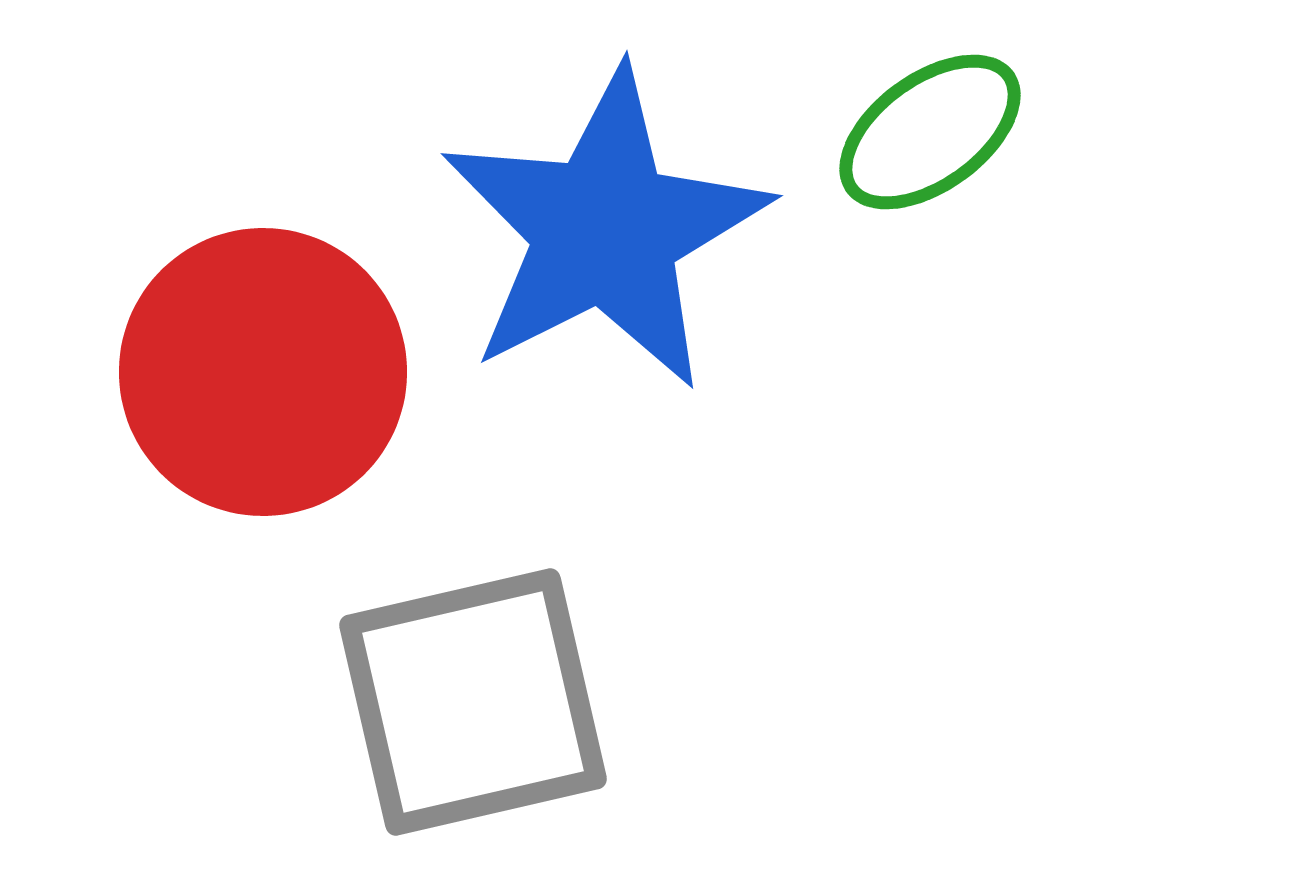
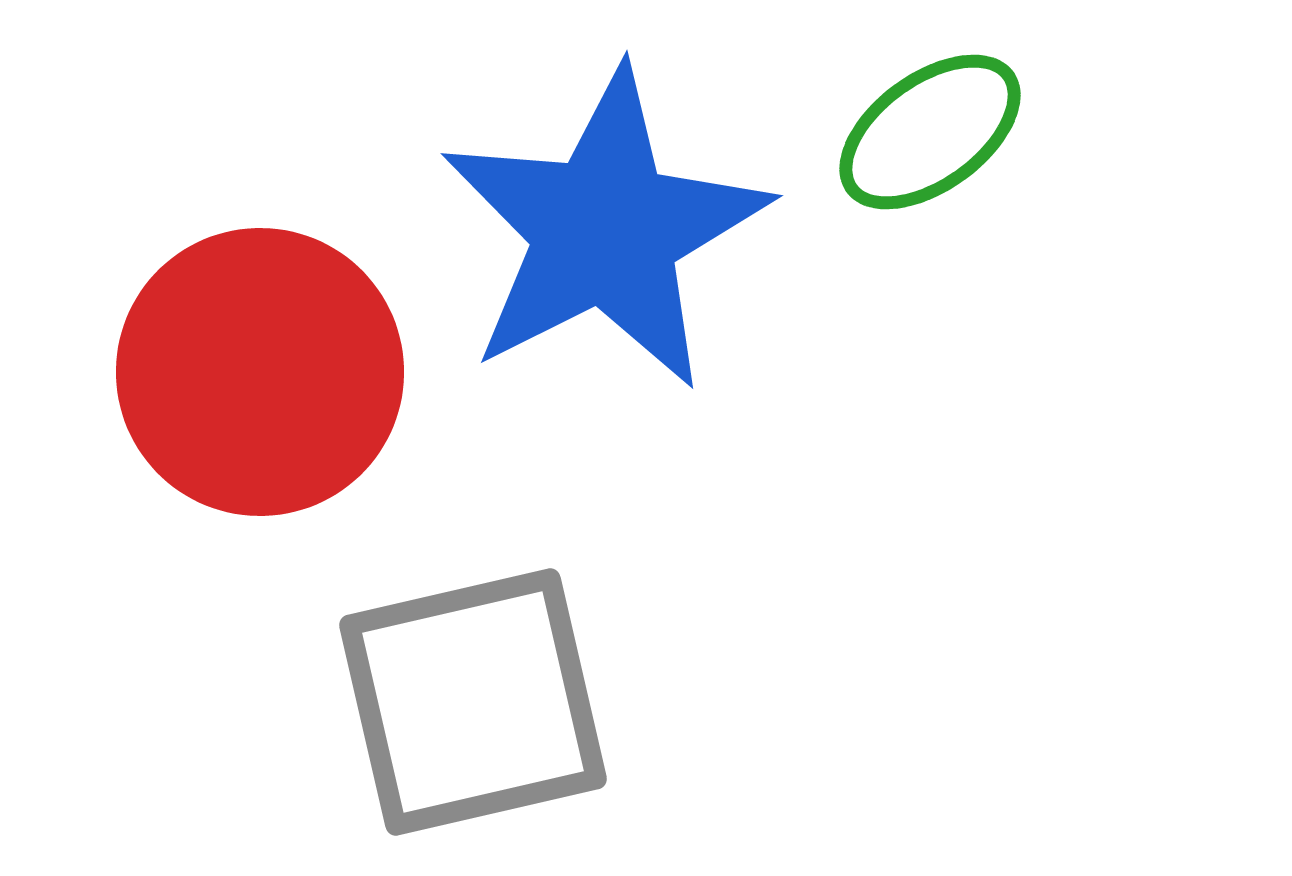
red circle: moved 3 px left
